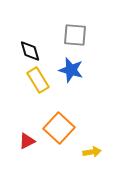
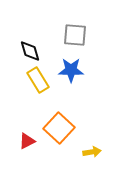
blue star: rotated 15 degrees counterclockwise
